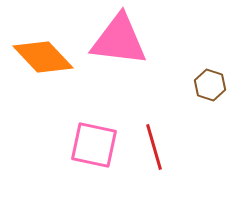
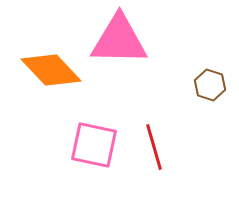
pink triangle: rotated 6 degrees counterclockwise
orange diamond: moved 8 px right, 13 px down
